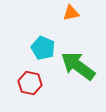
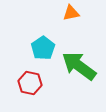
cyan pentagon: rotated 15 degrees clockwise
green arrow: moved 1 px right
